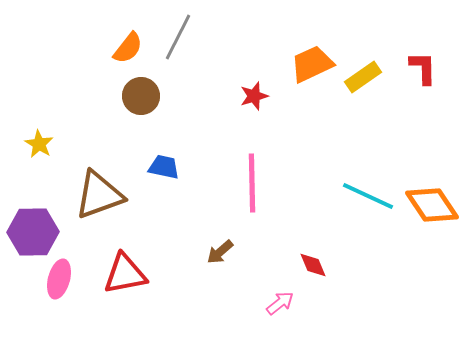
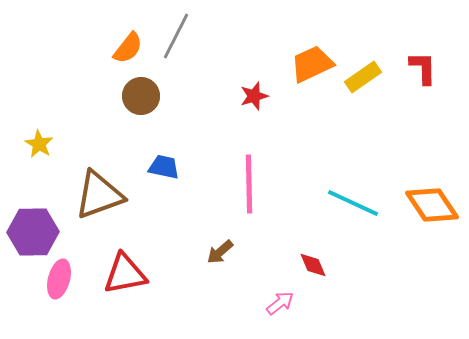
gray line: moved 2 px left, 1 px up
pink line: moved 3 px left, 1 px down
cyan line: moved 15 px left, 7 px down
